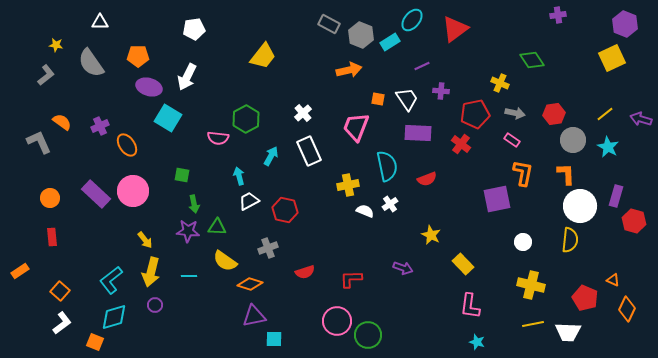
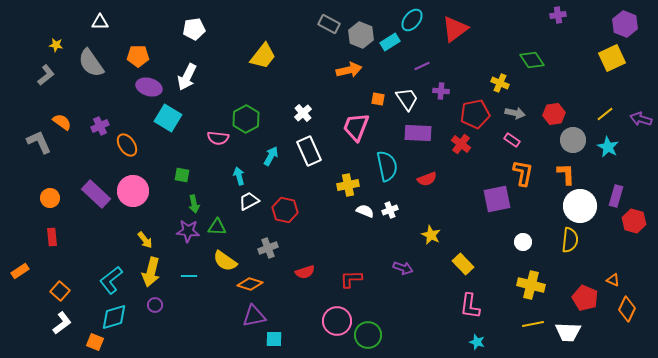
white cross at (390, 204): moved 6 px down; rotated 14 degrees clockwise
